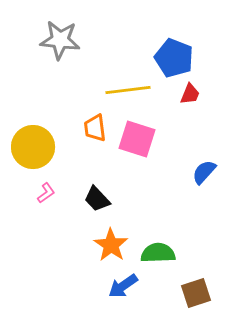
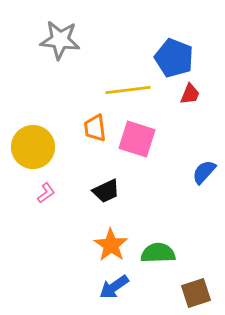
black trapezoid: moved 9 px right, 8 px up; rotated 72 degrees counterclockwise
blue arrow: moved 9 px left, 1 px down
